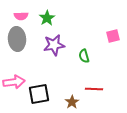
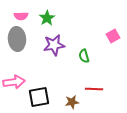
pink square: rotated 16 degrees counterclockwise
black square: moved 3 px down
brown star: rotated 24 degrees clockwise
